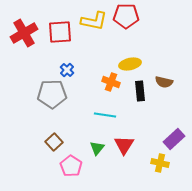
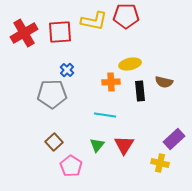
orange cross: rotated 24 degrees counterclockwise
green triangle: moved 3 px up
